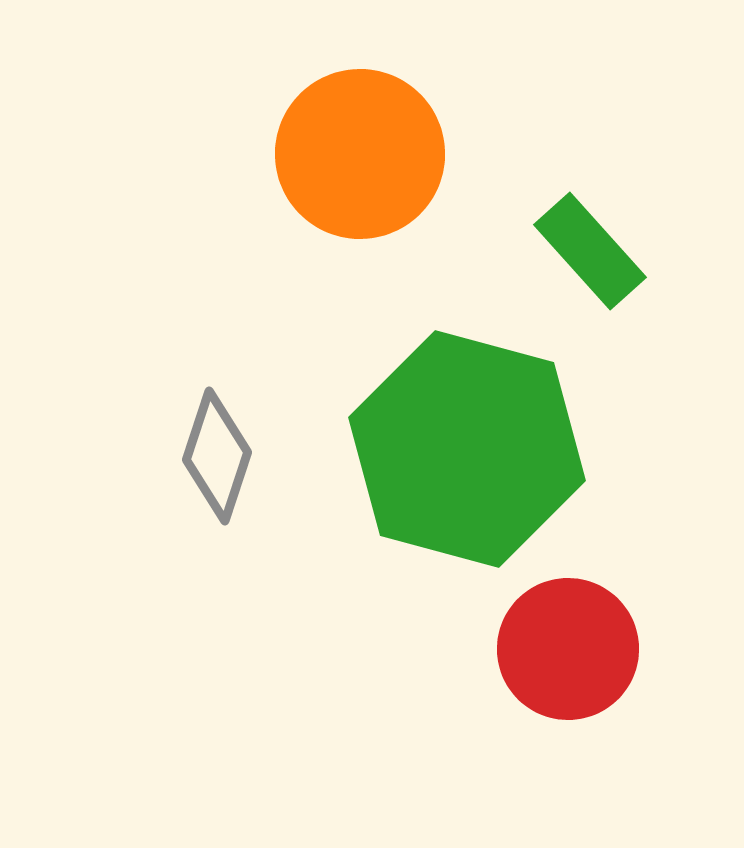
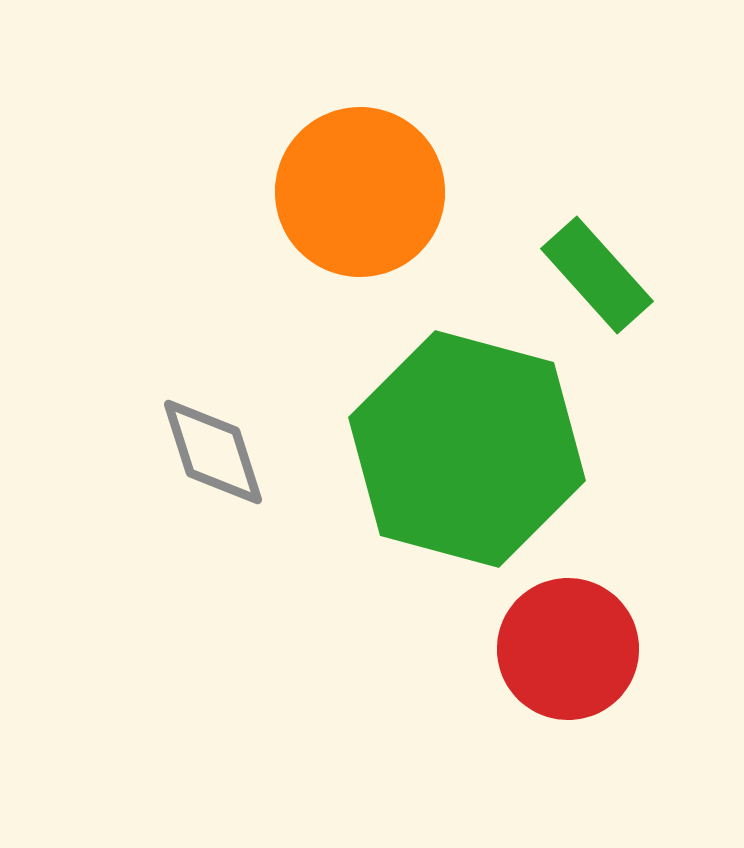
orange circle: moved 38 px down
green rectangle: moved 7 px right, 24 px down
gray diamond: moved 4 px left, 4 px up; rotated 36 degrees counterclockwise
